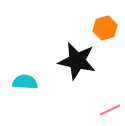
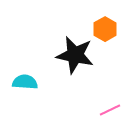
orange hexagon: moved 1 px down; rotated 15 degrees counterclockwise
black star: moved 2 px left, 6 px up
